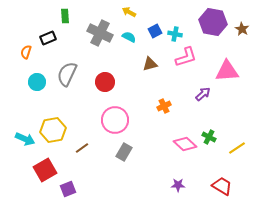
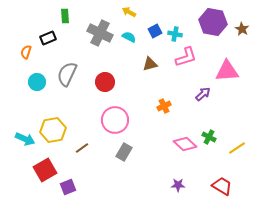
purple square: moved 2 px up
